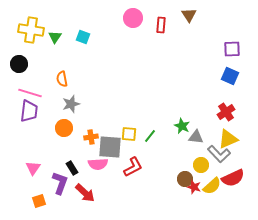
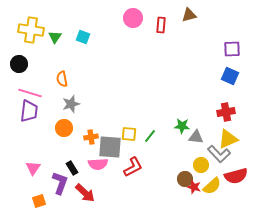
brown triangle: rotated 49 degrees clockwise
red cross: rotated 24 degrees clockwise
green star: rotated 21 degrees counterclockwise
red semicircle: moved 3 px right, 2 px up; rotated 10 degrees clockwise
